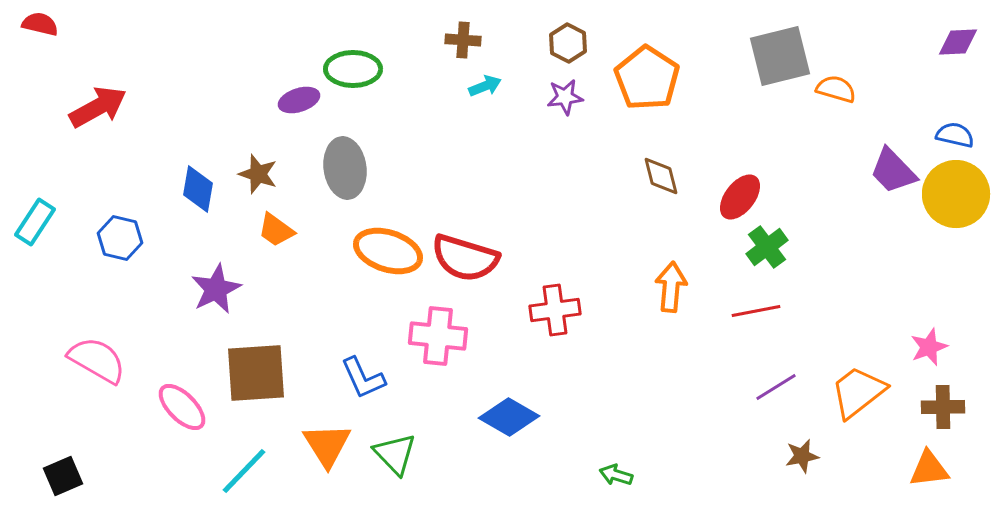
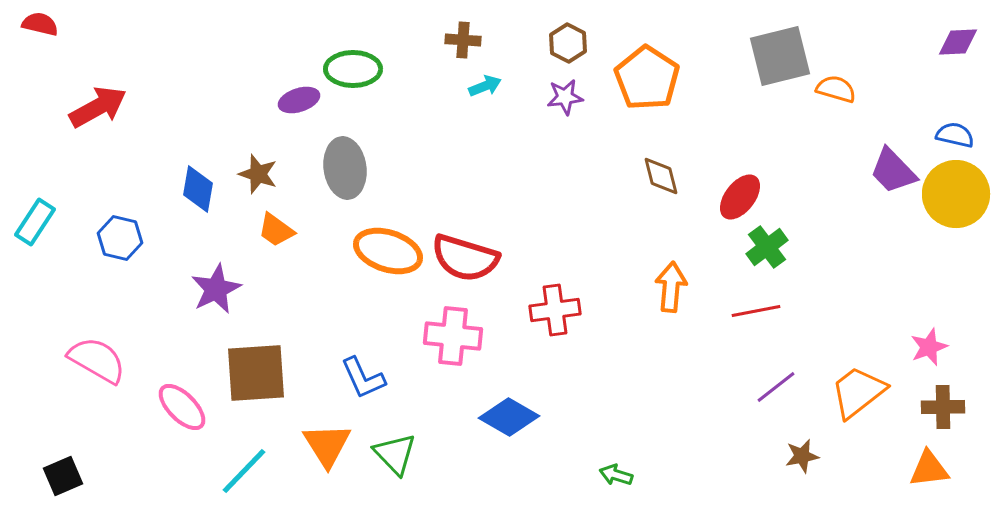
pink cross at (438, 336): moved 15 px right
purple line at (776, 387): rotated 6 degrees counterclockwise
